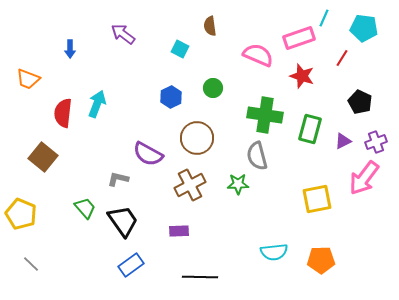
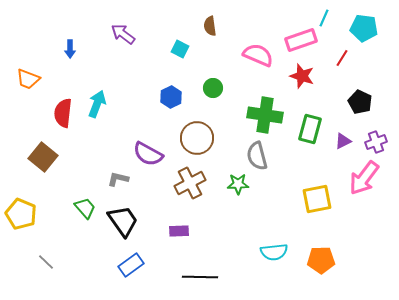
pink rectangle: moved 2 px right, 2 px down
brown cross: moved 2 px up
gray line: moved 15 px right, 2 px up
